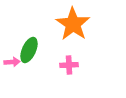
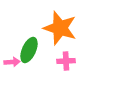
orange star: moved 13 px left, 4 px down; rotated 16 degrees counterclockwise
pink cross: moved 3 px left, 4 px up
